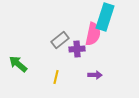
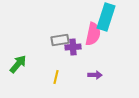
cyan rectangle: moved 1 px right
gray rectangle: rotated 30 degrees clockwise
purple cross: moved 4 px left, 2 px up
green arrow: rotated 90 degrees clockwise
